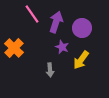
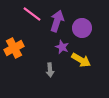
pink line: rotated 18 degrees counterclockwise
purple arrow: moved 1 px right, 1 px up
orange cross: rotated 18 degrees clockwise
yellow arrow: rotated 96 degrees counterclockwise
